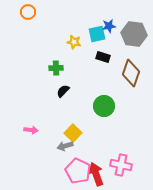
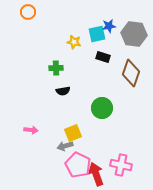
black semicircle: rotated 144 degrees counterclockwise
green circle: moved 2 px left, 2 px down
yellow square: rotated 24 degrees clockwise
pink pentagon: moved 6 px up
